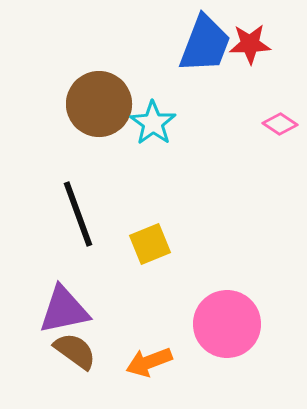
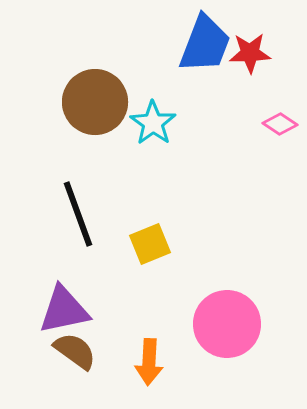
red star: moved 9 px down
brown circle: moved 4 px left, 2 px up
orange arrow: rotated 66 degrees counterclockwise
